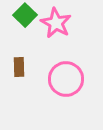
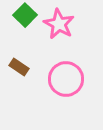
pink star: moved 3 px right, 1 px down
brown rectangle: rotated 54 degrees counterclockwise
